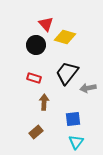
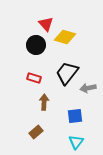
blue square: moved 2 px right, 3 px up
